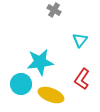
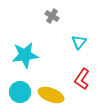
gray cross: moved 2 px left, 6 px down
cyan triangle: moved 1 px left, 2 px down
cyan star: moved 15 px left, 7 px up
cyan circle: moved 1 px left, 8 px down
